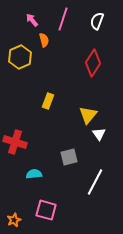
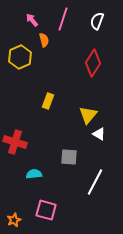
white triangle: rotated 24 degrees counterclockwise
gray square: rotated 18 degrees clockwise
